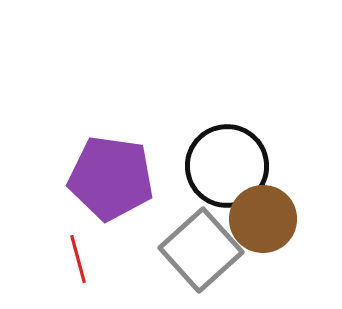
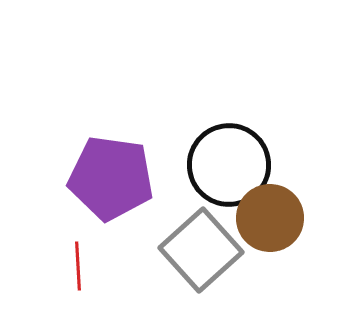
black circle: moved 2 px right, 1 px up
brown circle: moved 7 px right, 1 px up
red line: moved 7 px down; rotated 12 degrees clockwise
